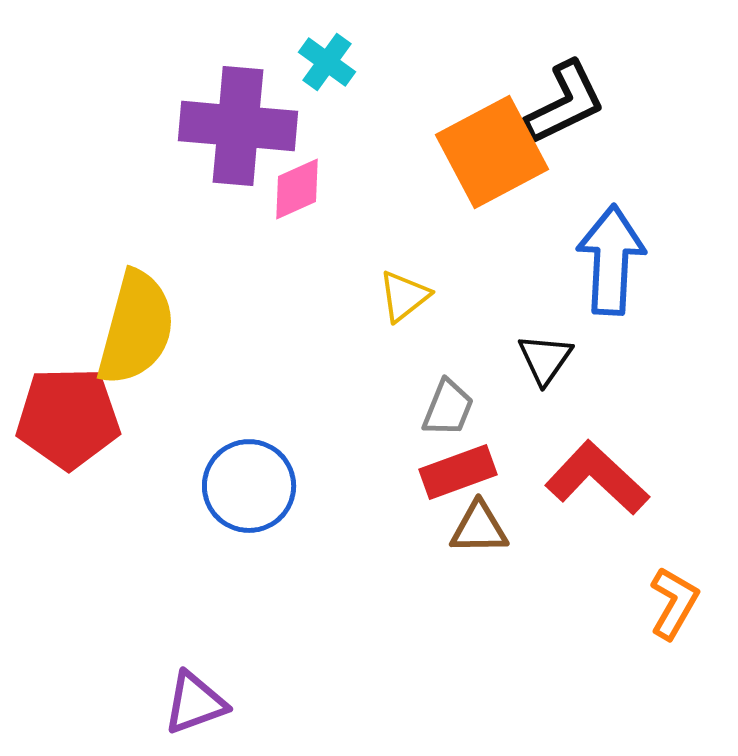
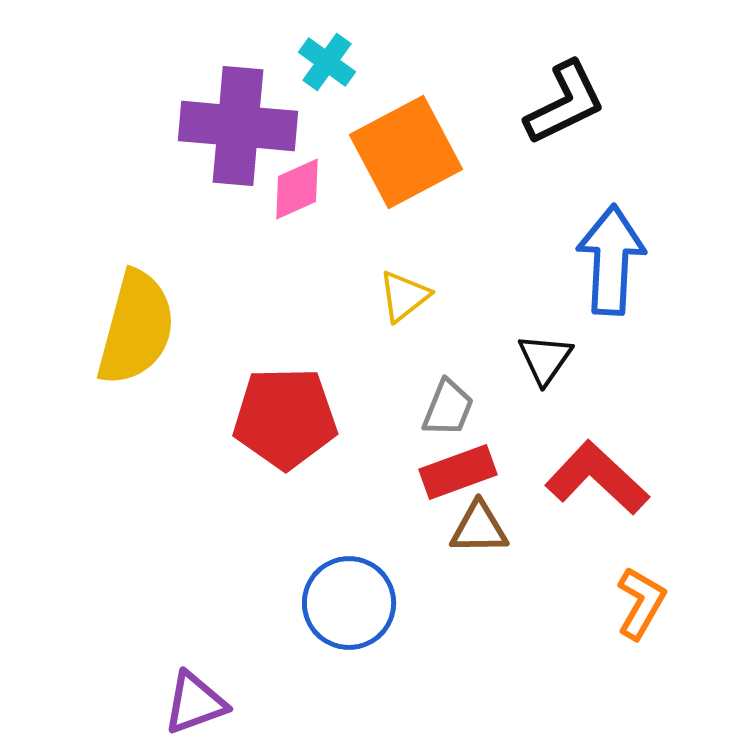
orange square: moved 86 px left
red pentagon: moved 217 px right
blue circle: moved 100 px right, 117 px down
orange L-shape: moved 33 px left
